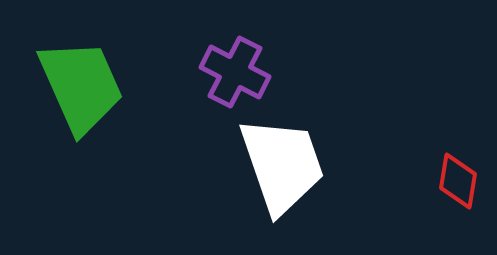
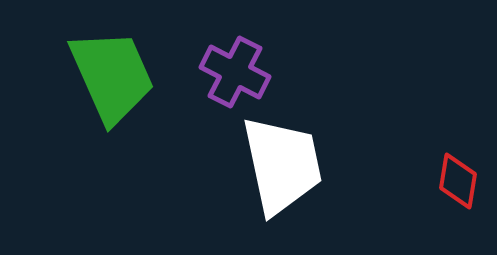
green trapezoid: moved 31 px right, 10 px up
white trapezoid: rotated 7 degrees clockwise
